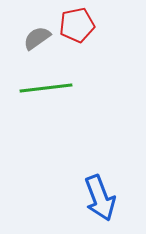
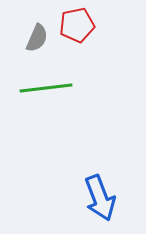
gray semicircle: rotated 148 degrees clockwise
